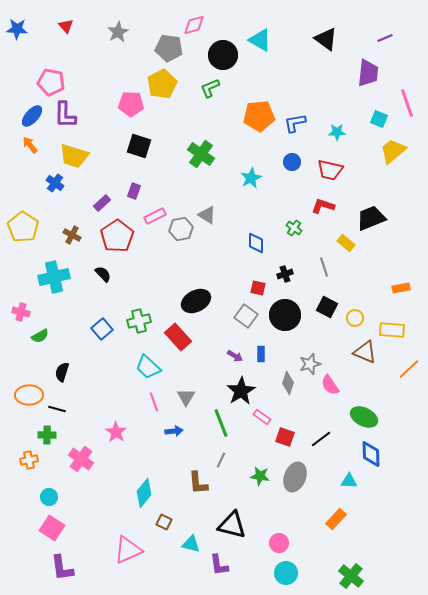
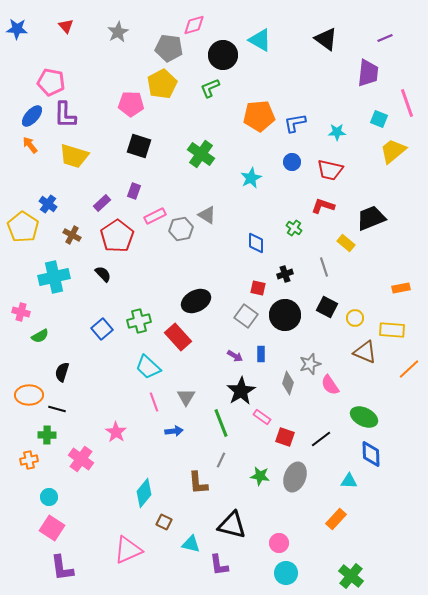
blue cross at (55, 183): moved 7 px left, 21 px down
